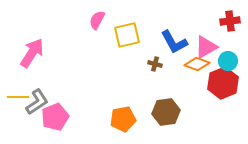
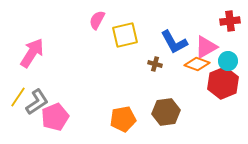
yellow square: moved 2 px left
yellow line: rotated 55 degrees counterclockwise
